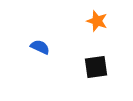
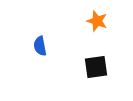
blue semicircle: moved 1 px up; rotated 126 degrees counterclockwise
